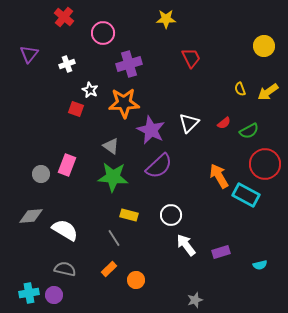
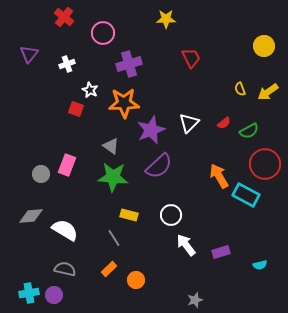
purple star: rotated 24 degrees clockwise
